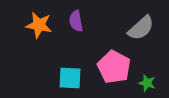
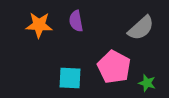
orange star: rotated 8 degrees counterclockwise
